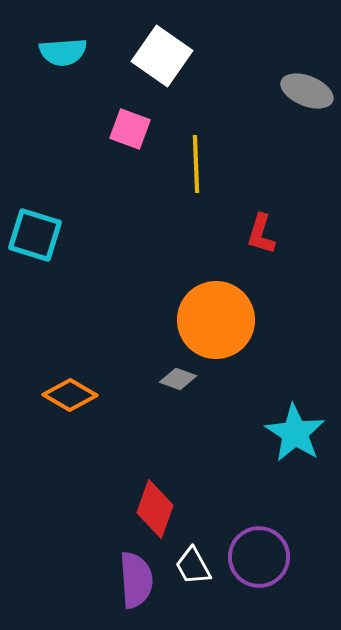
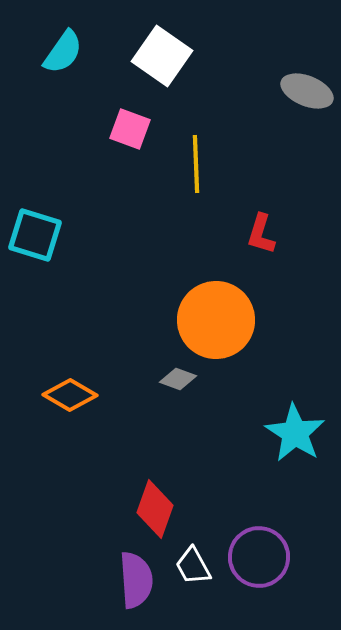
cyan semicircle: rotated 51 degrees counterclockwise
